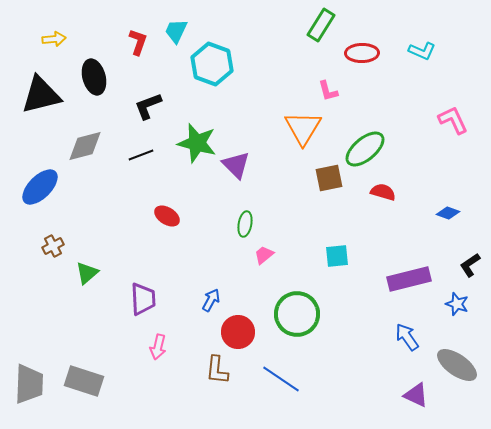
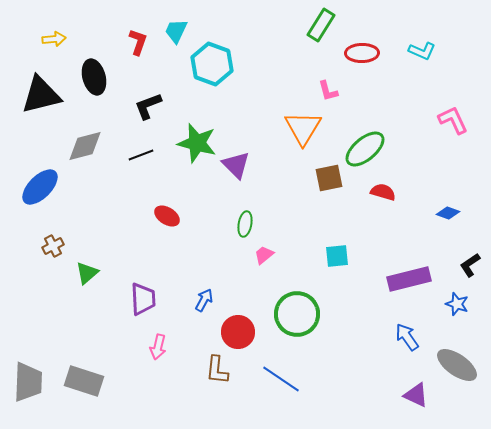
blue arrow at (211, 300): moved 7 px left
gray trapezoid at (29, 384): moved 1 px left, 2 px up
